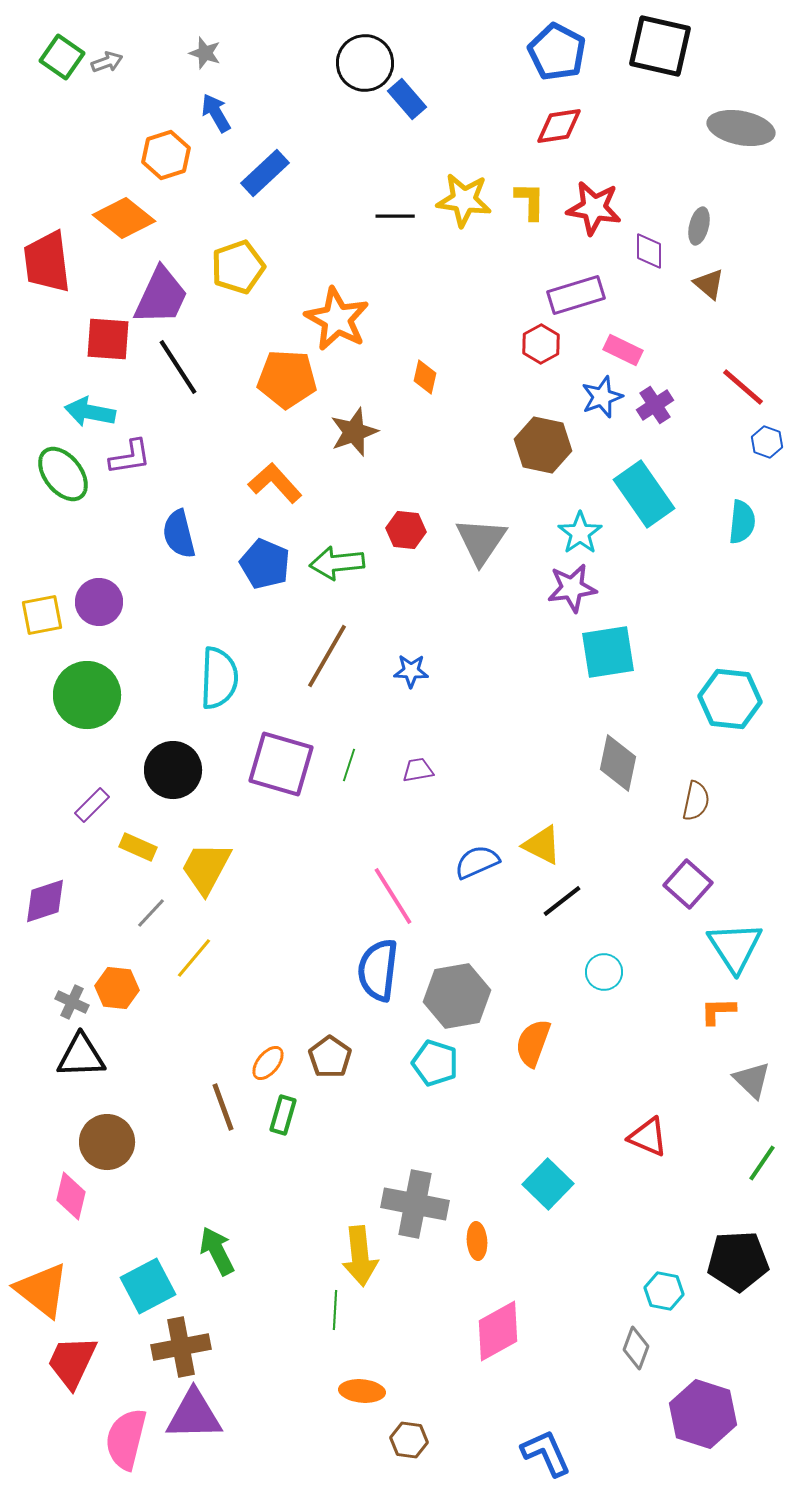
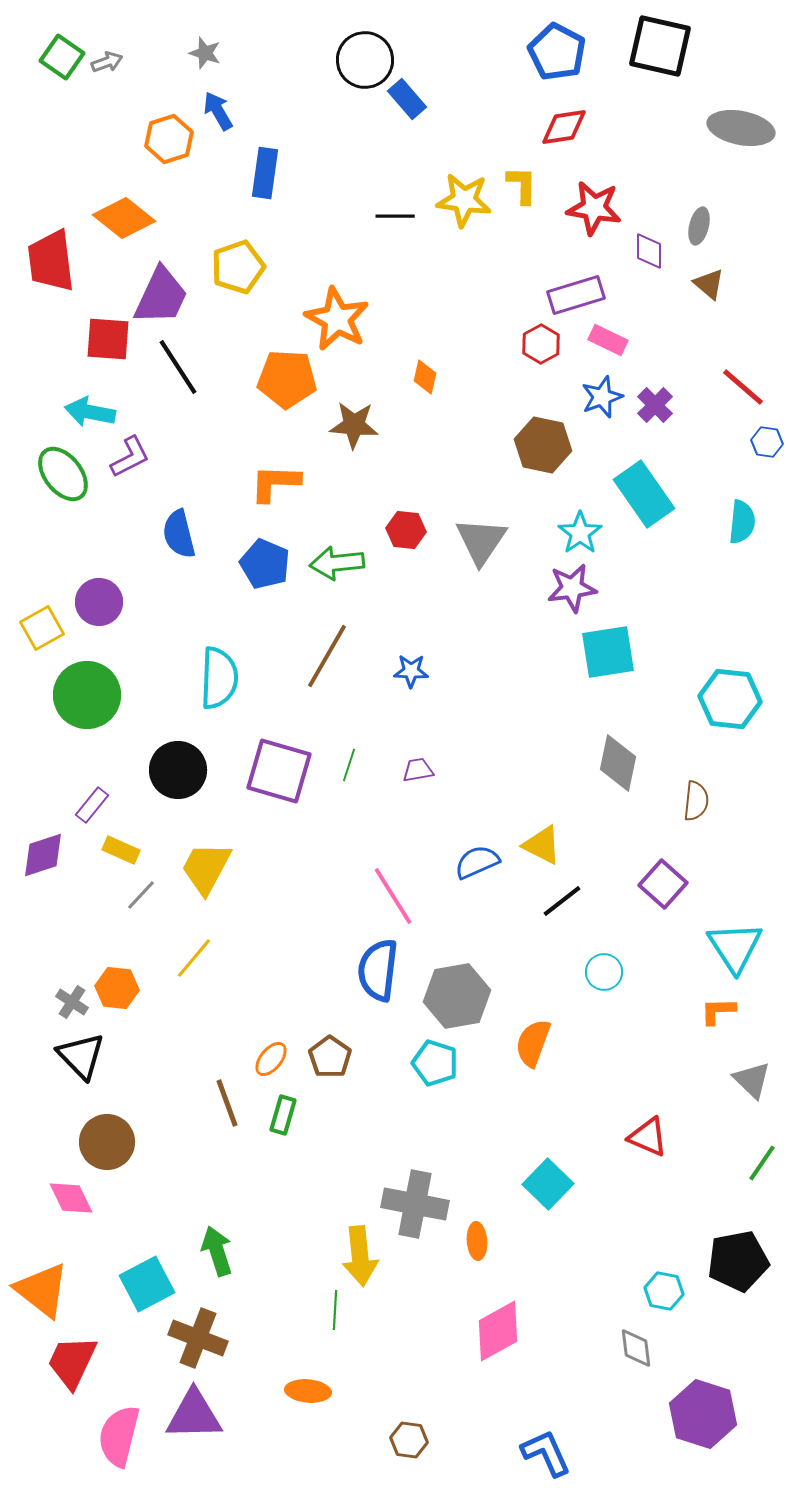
black circle at (365, 63): moved 3 px up
blue arrow at (216, 113): moved 2 px right, 2 px up
red diamond at (559, 126): moved 5 px right, 1 px down
orange hexagon at (166, 155): moved 3 px right, 16 px up
blue rectangle at (265, 173): rotated 39 degrees counterclockwise
yellow L-shape at (530, 201): moved 8 px left, 16 px up
red trapezoid at (47, 262): moved 4 px right, 1 px up
pink rectangle at (623, 350): moved 15 px left, 10 px up
purple cross at (655, 405): rotated 12 degrees counterclockwise
brown star at (354, 432): moved 7 px up; rotated 24 degrees clockwise
blue hexagon at (767, 442): rotated 12 degrees counterclockwise
purple L-shape at (130, 457): rotated 18 degrees counterclockwise
orange L-shape at (275, 483): rotated 46 degrees counterclockwise
yellow square at (42, 615): moved 13 px down; rotated 18 degrees counterclockwise
purple square at (281, 764): moved 2 px left, 7 px down
black circle at (173, 770): moved 5 px right
brown semicircle at (696, 801): rotated 6 degrees counterclockwise
purple rectangle at (92, 805): rotated 6 degrees counterclockwise
yellow rectangle at (138, 847): moved 17 px left, 3 px down
purple square at (688, 884): moved 25 px left
purple diamond at (45, 901): moved 2 px left, 46 px up
gray line at (151, 913): moved 10 px left, 18 px up
gray cross at (72, 1002): rotated 8 degrees clockwise
black triangle at (81, 1056): rotated 48 degrees clockwise
orange ellipse at (268, 1063): moved 3 px right, 4 px up
brown line at (223, 1107): moved 4 px right, 4 px up
pink diamond at (71, 1196): moved 2 px down; rotated 39 degrees counterclockwise
green arrow at (217, 1251): rotated 9 degrees clockwise
black pentagon at (738, 1261): rotated 8 degrees counterclockwise
cyan square at (148, 1286): moved 1 px left, 2 px up
brown cross at (181, 1347): moved 17 px right, 9 px up; rotated 32 degrees clockwise
gray diamond at (636, 1348): rotated 27 degrees counterclockwise
orange ellipse at (362, 1391): moved 54 px left
pink semicircle at (126, 1439): moved 7 px left, 3 px up
